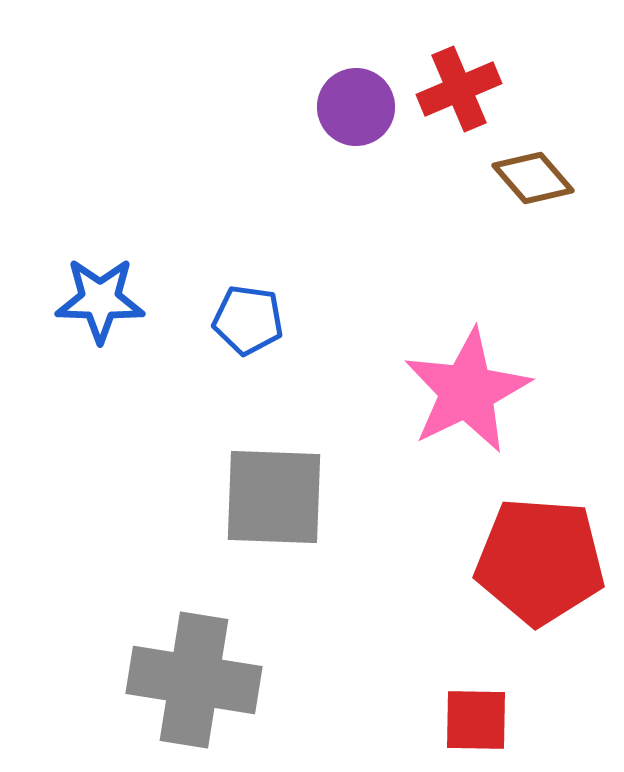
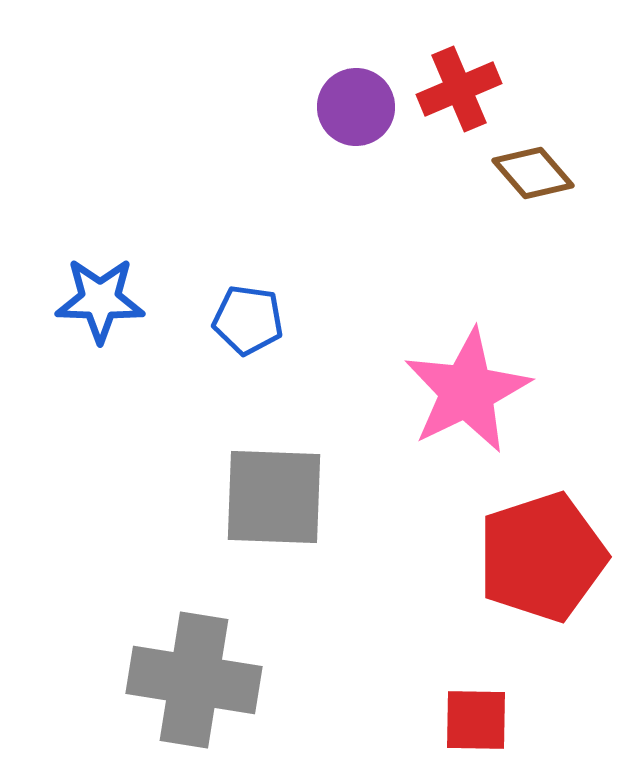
brown diamond: moved 5 px up
red pentagon: moved 2 px right, 4 px up; rotated 22 degrees counterclockwise
